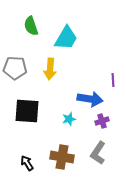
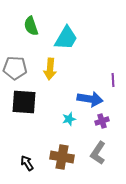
black square: moved 3 px left, 9 px up
